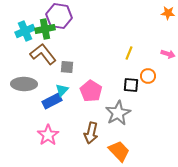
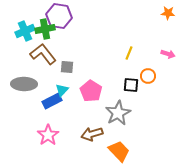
brown arrow: moved 1 px right, 1 px down; rotated 60 degrees clockwise
